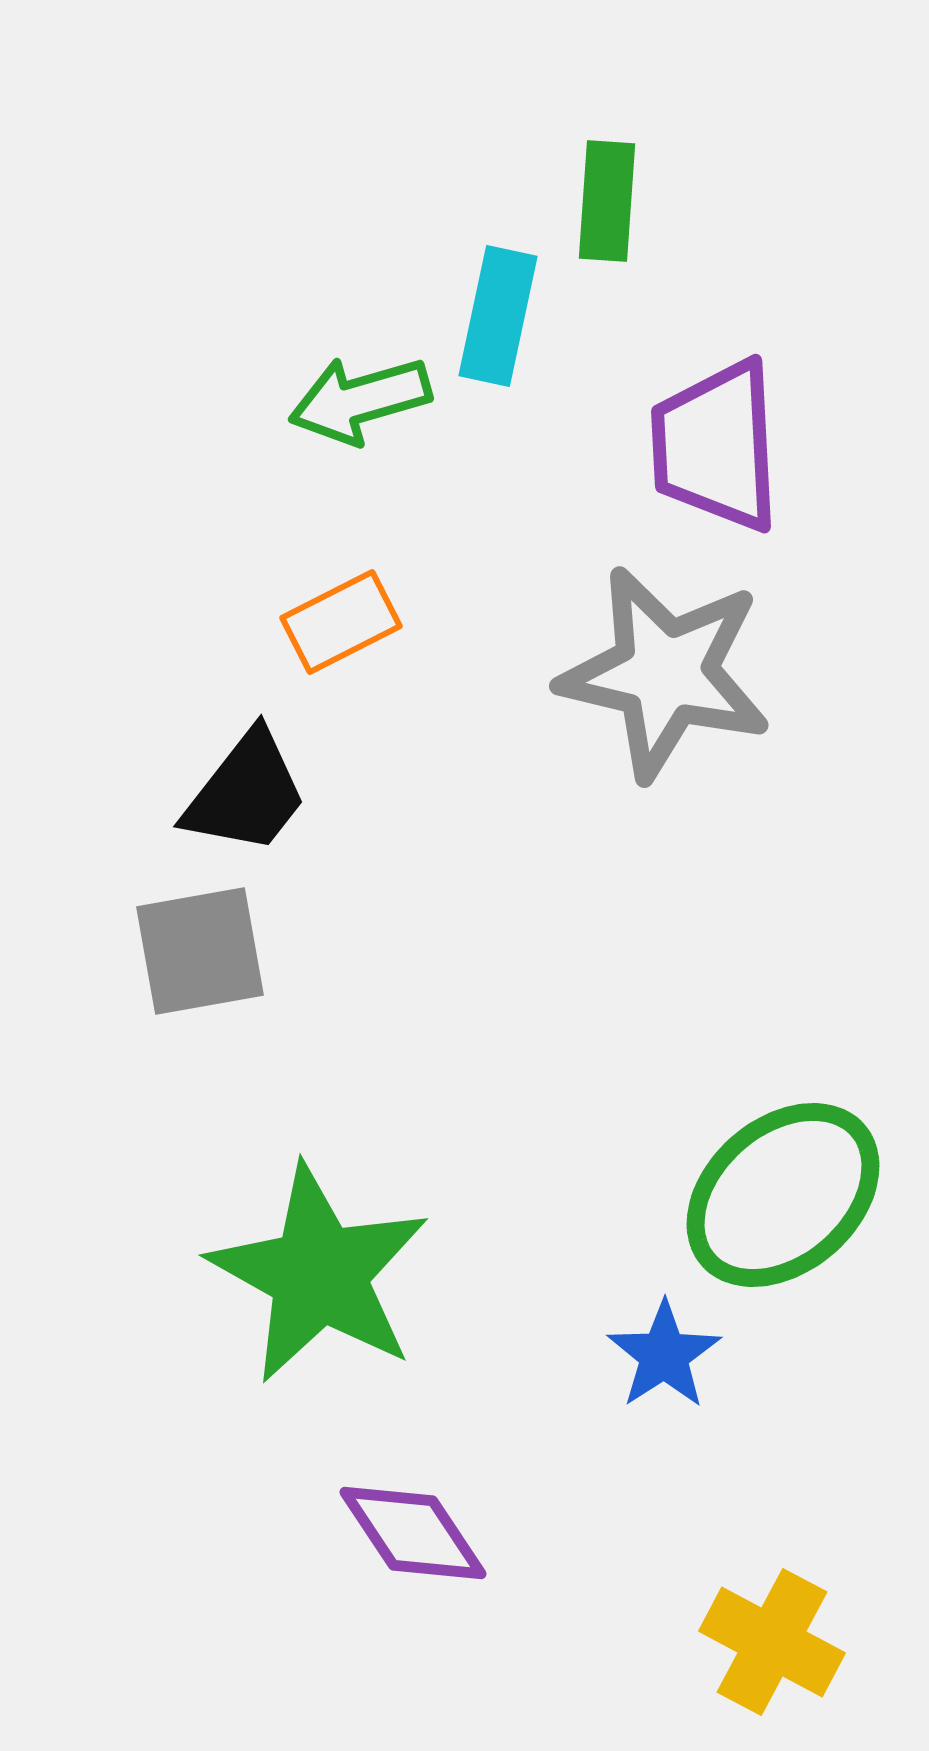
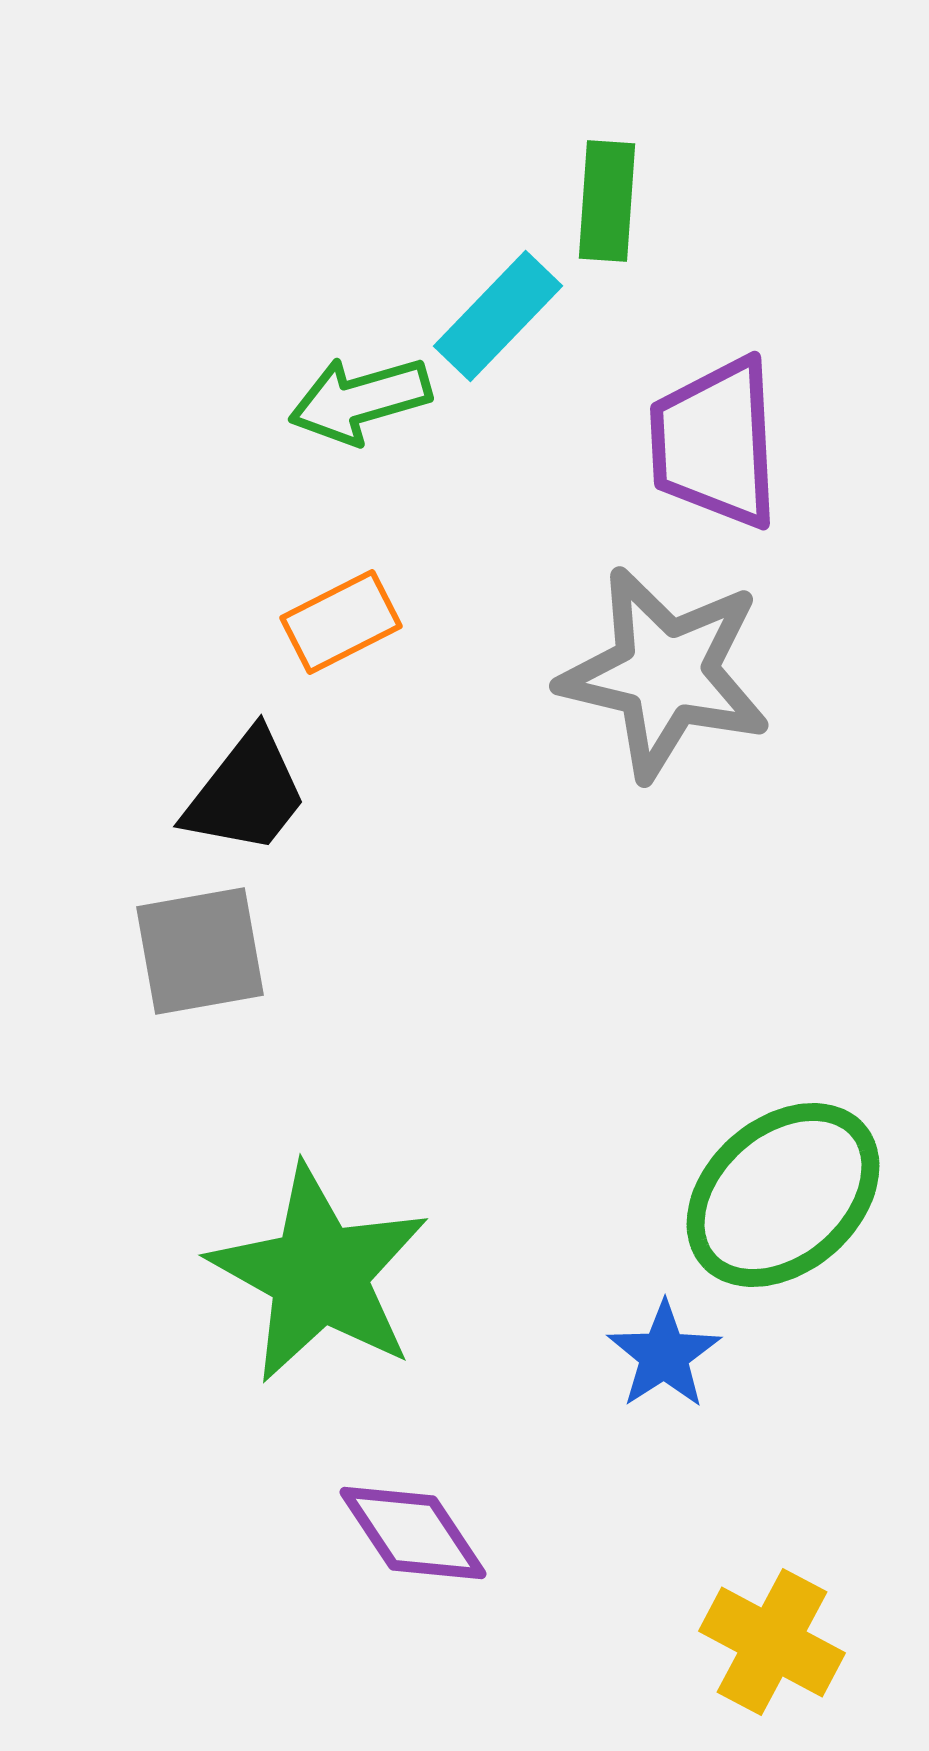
cyan rectangle: rotated 32 degrees clockwise
purple trapezoid: moved 1 px left, 3 px up
